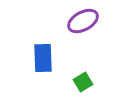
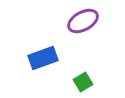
blue rectangle: rotated 72 degrees clockwise
